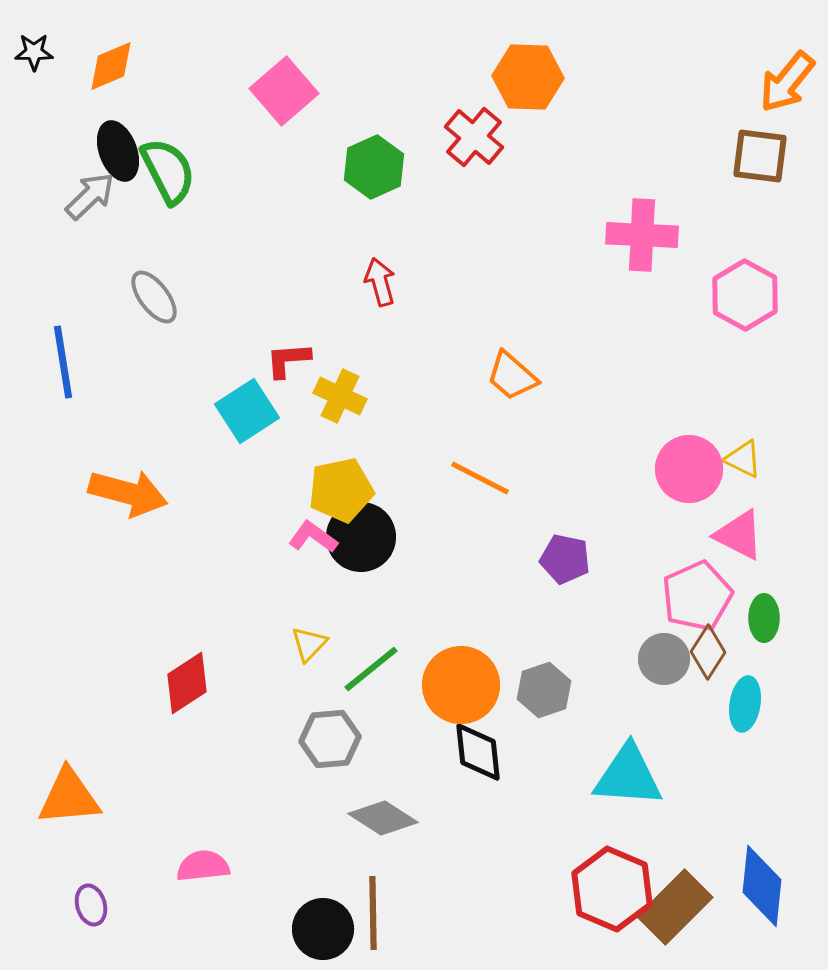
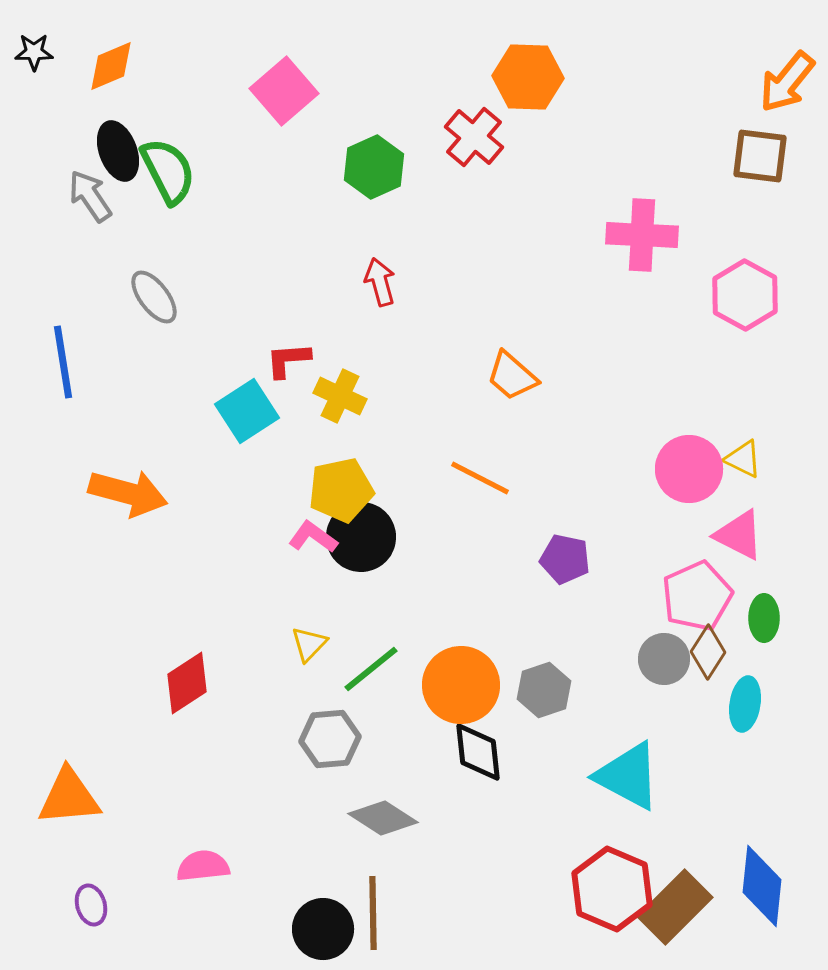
gray arrow at (90, 196): rotated 80 degrees counterclockwise
cyan triangle at (628, 776): rotated 24 degrees clockwise
